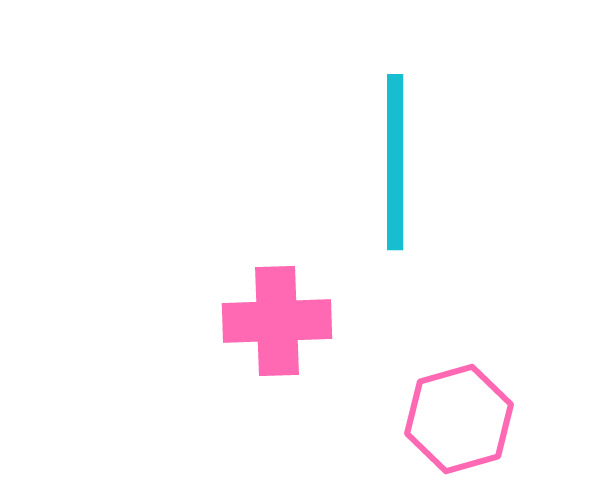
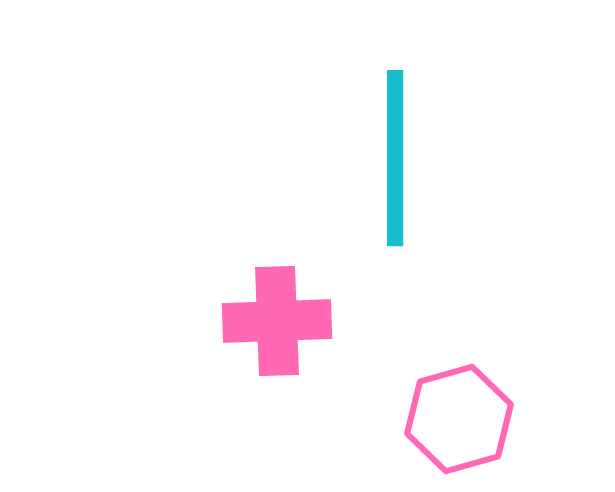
cyan line: moved 4 px up
